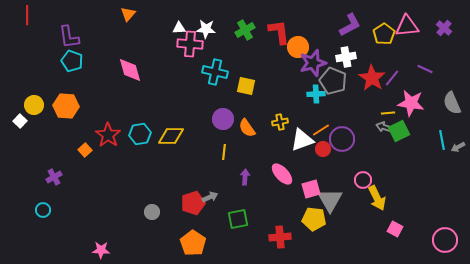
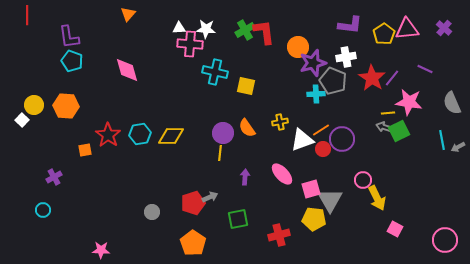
purple L-shape at (350, 25): rotated 35 degrees clockwise
pink triangle at (407, 26): moved 3 px down
red L-shape at (279, 32): moved 15 px left
pink diamond at (130, 70): moved 3 px left
pink star at (411, 103): moved 2 px left, 1 px up
purple circle at (223, 119): moved 14 px down
white square at (20, 121): moved 2 px right, 1 px up
orange square at (85, 150): rotated 32 degrees clockwise
yellow line at (224, 152): moved 4 px left, 1 px down
red cross at (280, 237): moved 1 px left, 2 px up; rotated 10 degrees counterclockwise
